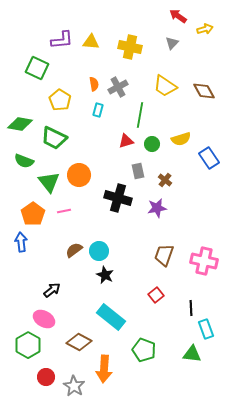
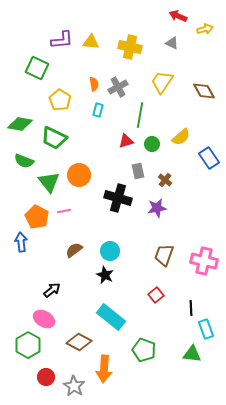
red arrow at (178, 16): rotated 12 degrees counterclockwise
gray triangle at (172, 43): rotated 48 degrees counterclockwise
yellow trapezoid at (165, 86): moved 3 px left, 4 px up; rotated 90 degrees clockwise
yellow semicircle at (181, 139): moved 2 px up; rotated 24 degrees counterclockwise
orange pentagon at (33, 214): moved 4 px right, 3 px down; rotated 10 degrees counterclockwise
cyan circle at (99, 251): moved 11 px right
